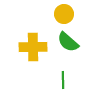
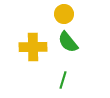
green semicircle: rotated 10 degrees clockwise
green line: rotated 18 degrees clockwise
